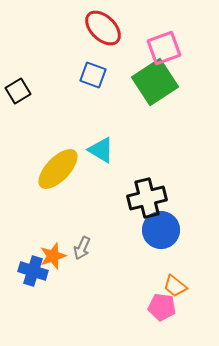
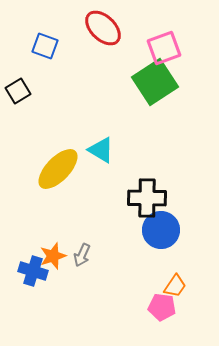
blue square: moved 48 px left, 29 px up
black cross: rotated 15 degrees clockwise
gray arrow: moved 7 px down
orange trapezoid: rotated 95 degrees counterclockwise
